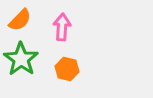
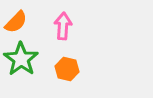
orange semicircle: moved 4 px left, 2 px down
pink arrow: moved 1 px right, 1 px up
